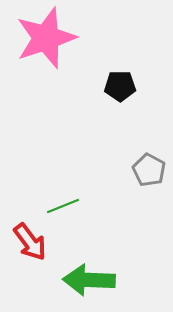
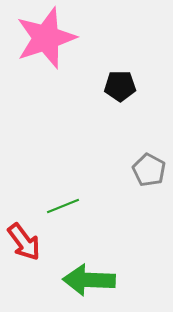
red arrow: moved 6 px left
